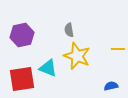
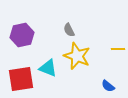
gray semicircle: rotated 16 degrees counterclockwise
red square: moved 1 px left
blue semicircle: moved 3 px left; rotated 128 degrees counterclockwise
